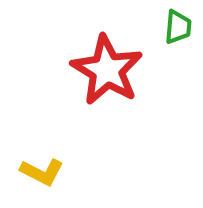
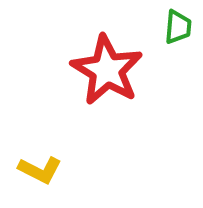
yellow L-shape: moved 2 px left, 2 px up
